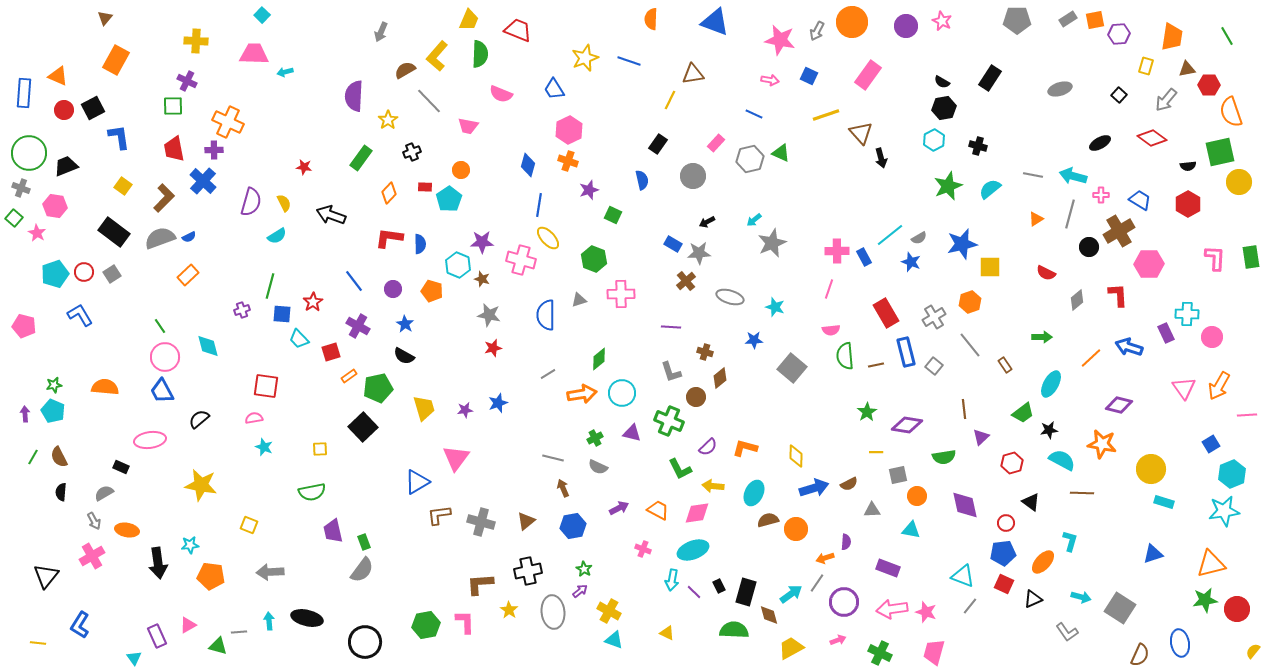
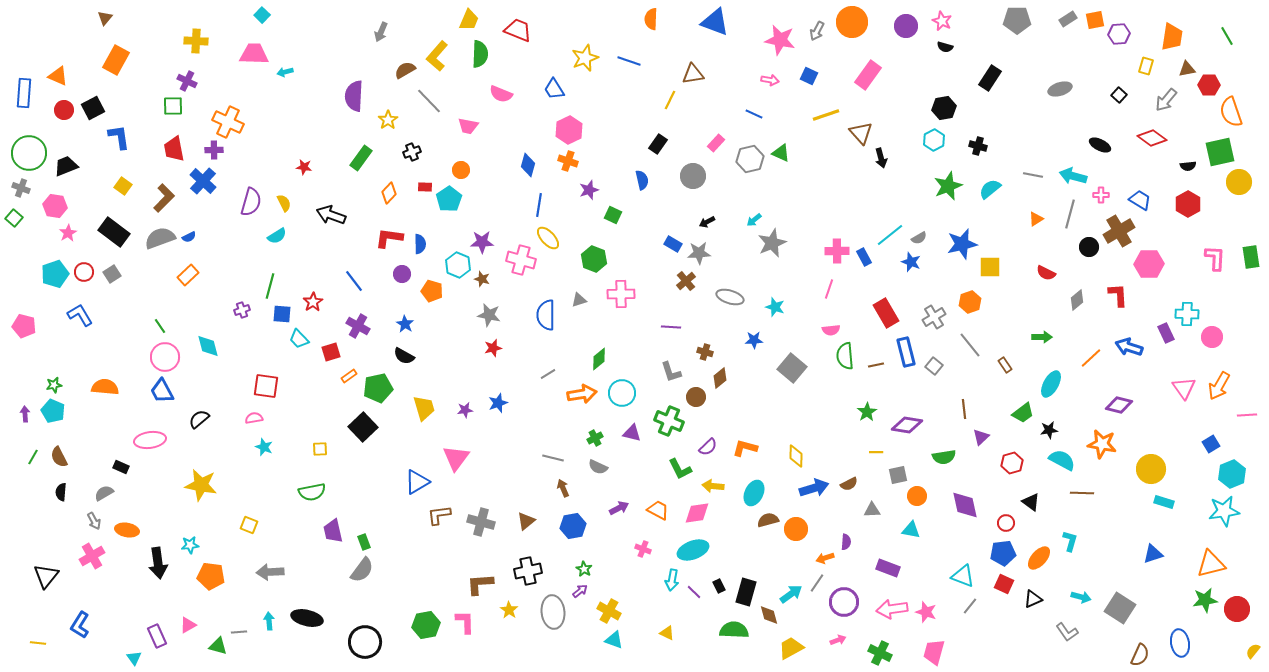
black semicircle at (942, 82): moved 3 px right, 35 px up; rotated 14 degrees counterclockwise
black ellipse at (1100, 143): moved 2 px down; rotated 55 degrees clockwise
pink star at (37, 233): moved 31 px right; rotated 12 degrees clockwise
purple circle at (393, 289): moved 9 px right, 15 px up
orange ellipse at (1043, 562): moved 4 px left, 4 px up
